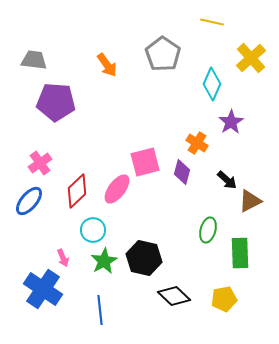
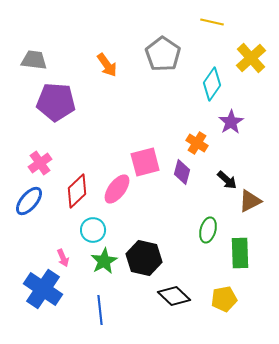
cyan diamond: rotated 12 degrees clockwise
